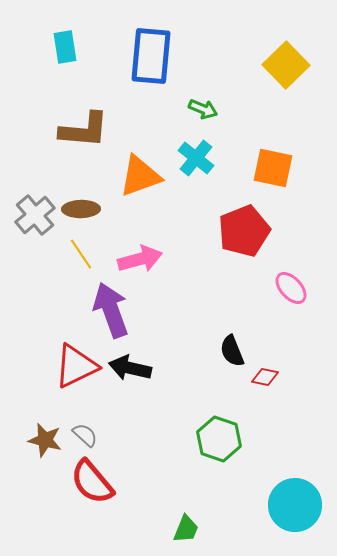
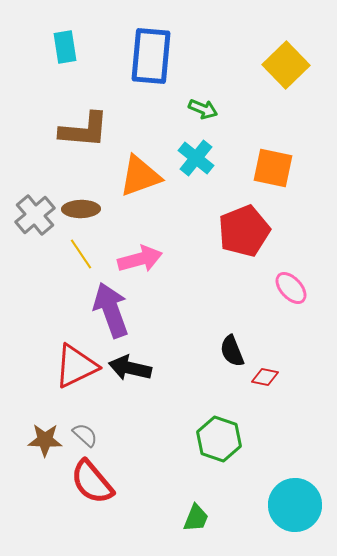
brown star: rotated 12 degrees counterclockwise
green trapezoid: moved 10 px right, 11 px up
